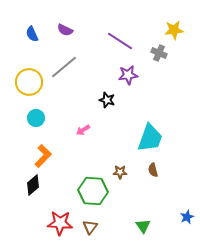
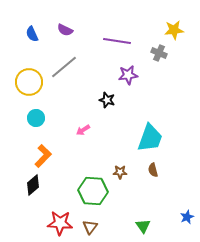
purple line: moved 3 px left; rotated 24 degrees counterclockwise
